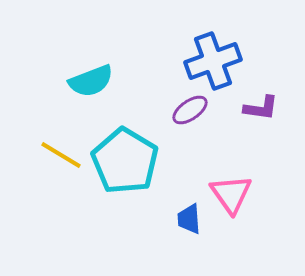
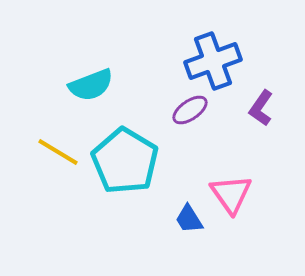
cyan semicircle: moved 4 px down
purple L-shape: rotated 117 degrees clockwise
yellow line: moved 3 px left, 3 px up
blue trapezoid: rotated 28 degrees counterclockwise
